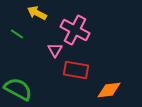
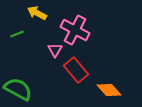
green line: rotated 56 degrees counterclockwise
red rectangle: rotated 40 degrees clockwise
orange diamond: rotated 55 degrees clockwise
